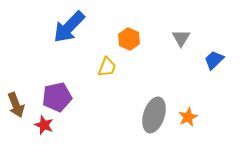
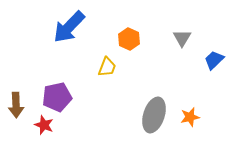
gray triangle: moved 1 px right
brown arrow: rotated 20 degrees clockwise
orange star: moved 2 px right; rotated 12 degrees clockwise
